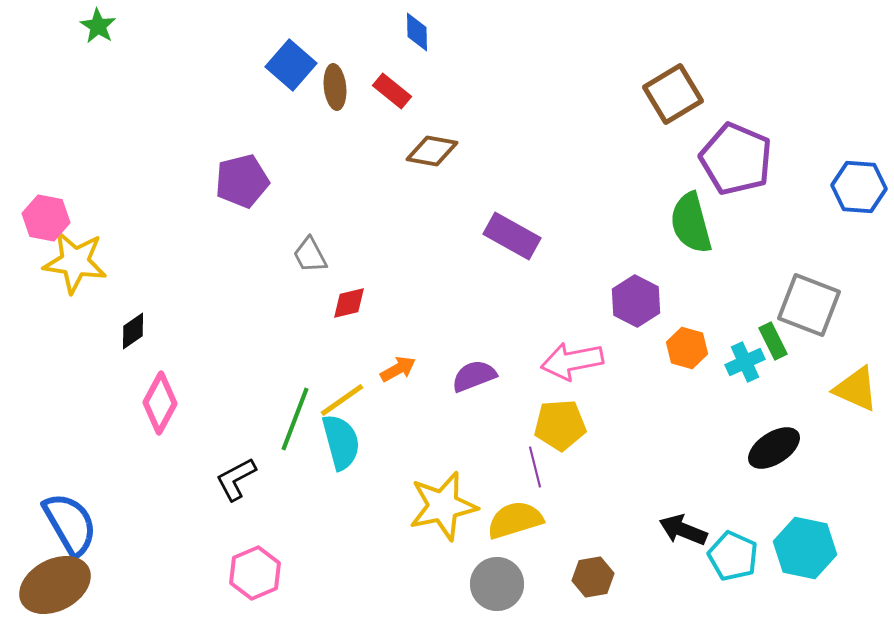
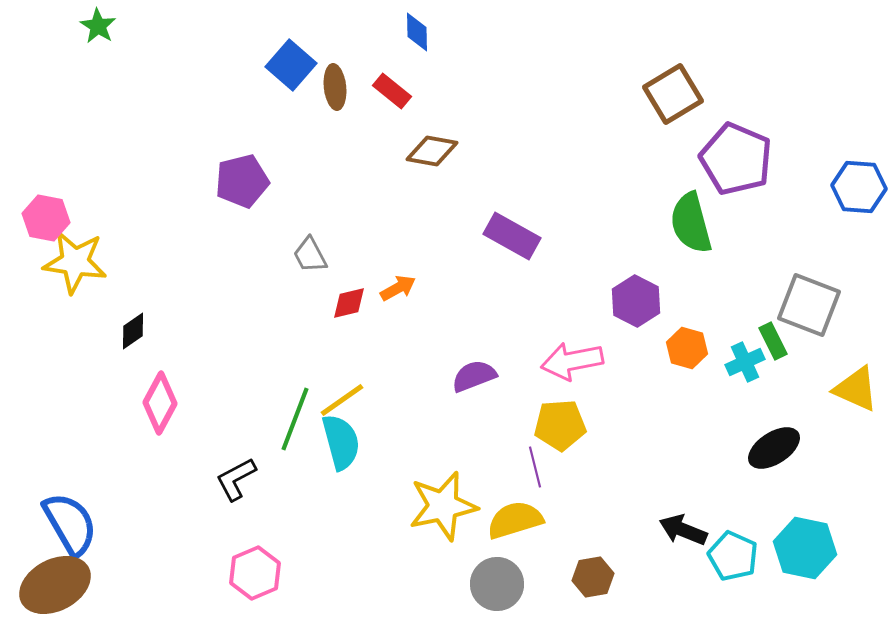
orange arrow at (398, 369): moved 81 px up
